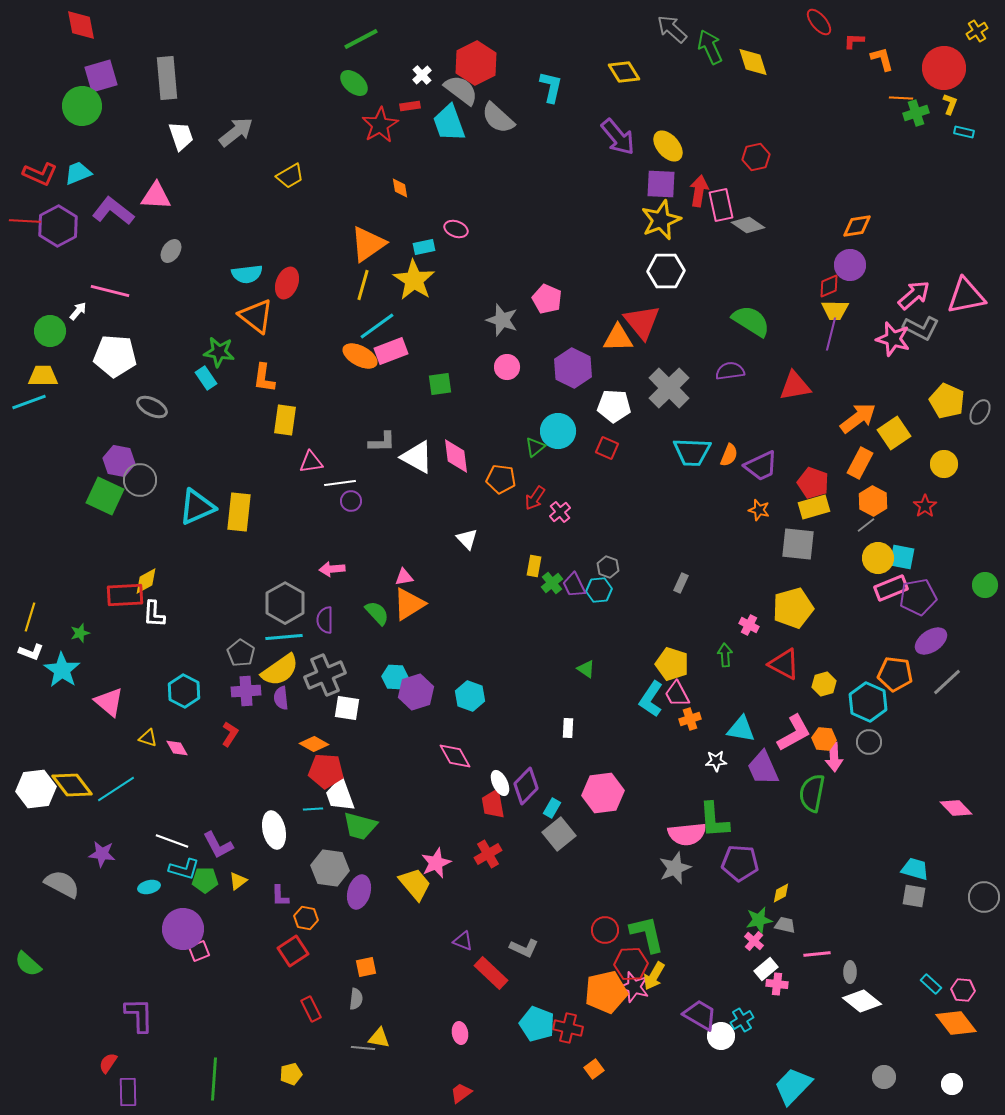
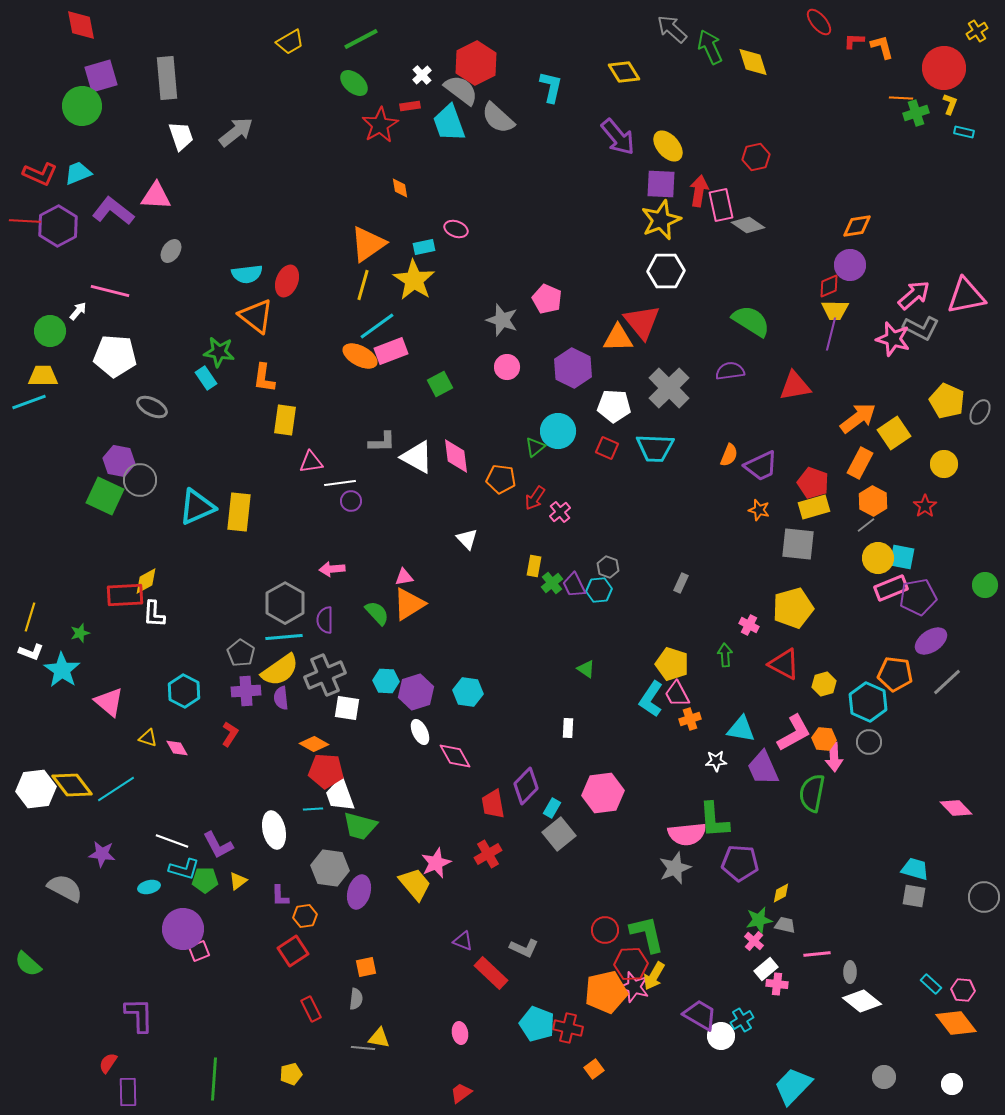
orange L-shape at (882, 59): moved 12 px up
yellow trapezoid at (290, 176): moved 134 px up
red ellipse at (287, 283): moved 2 px up
green square at (440, 384): rotated 20 degrees counterclockwise
cyan trapezoid at (692, 452): moved 37 px left, 4 px up
cyan hexagon at (395, 677): moved 9 px left, 4 px down
cyan hexagon at (470, 696): moved 2 px left, 4 px up; rotated 12 degrees counterclockwise
white ellipse at (500, 783): moved 80 px left, 51 px up
gray semicircle at (62, 884): moved 3 px right, 4 px down
orange hexagon at (306, 918): moved 1 px left, 2 px up; rotated 20 degrees counterclockwise
